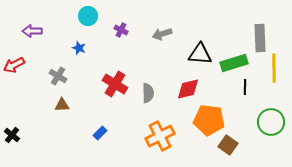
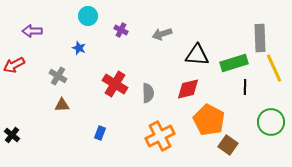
black triangle: moved 3 px left, 1 px down
yellow line: rotated 24 degrees counterclockwise
orange pentagon: rotated 20 degrees clockwise
blue rectangle: rotated 24 degrees counterclockwise
